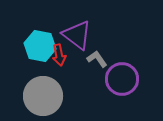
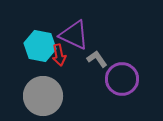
purple triangle: moved 3 px left; rotated 12 degrees counterclockwise
